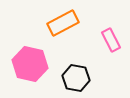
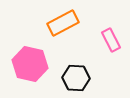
black hexagon: rotated 8 degrees counterclockwise
